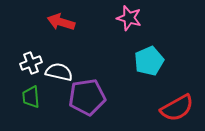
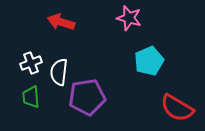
white semicircle: rotated 96 degrees counterclockwise
red semicircle: rotated 60 degrees clockwise
